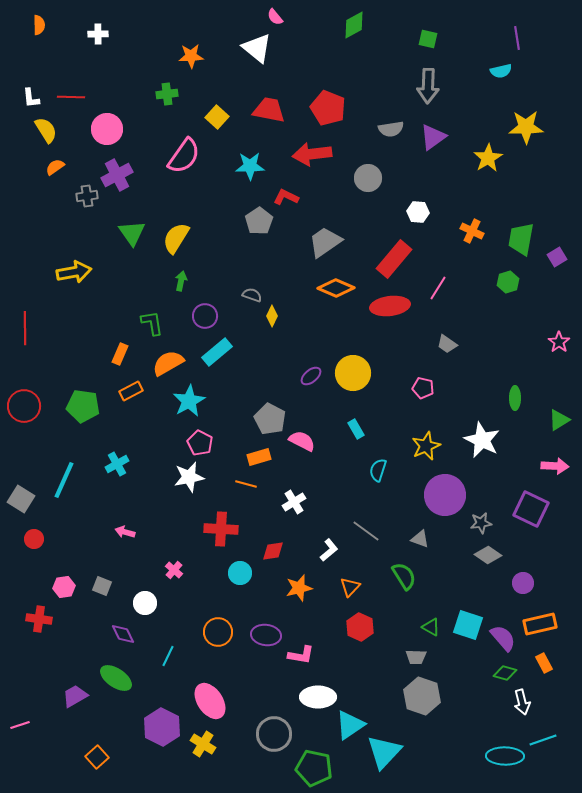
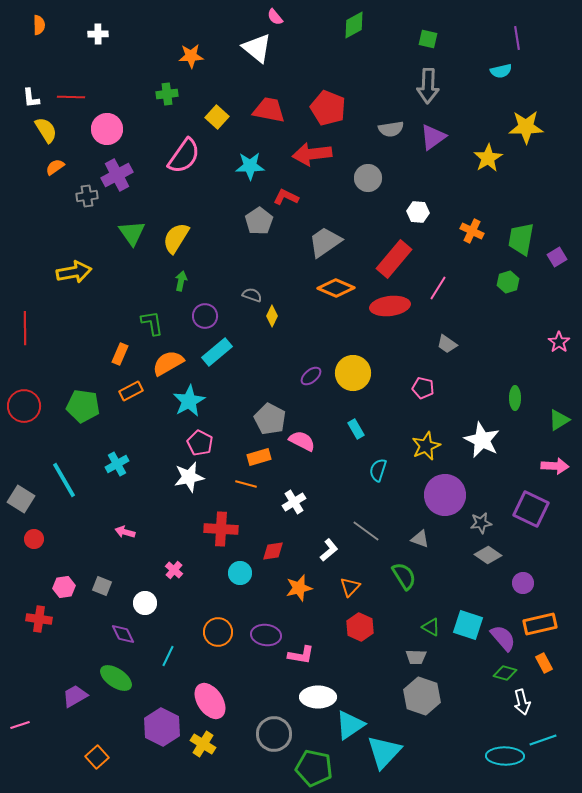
cyan line at (64, 480): rotated 54 degrees counterclockwise
